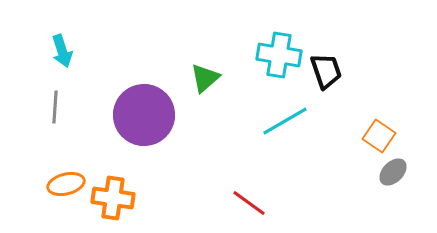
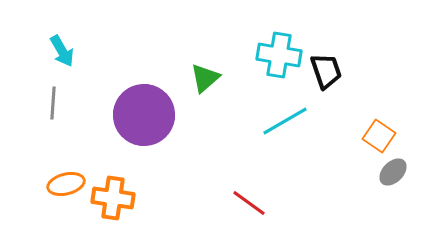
cyan arrow: rotated 12 degrees counterclockwise
gray line: moved 2 px left, 4 px up
